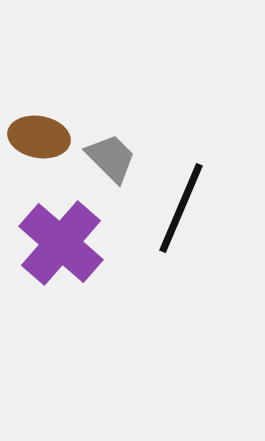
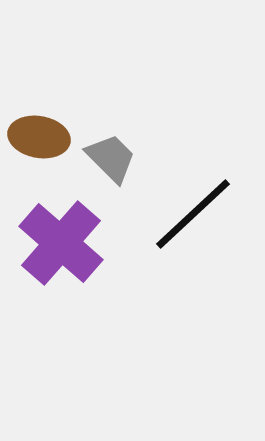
black line: moved 12 px right, 6 px down; rotated 24 degrees clockwise
